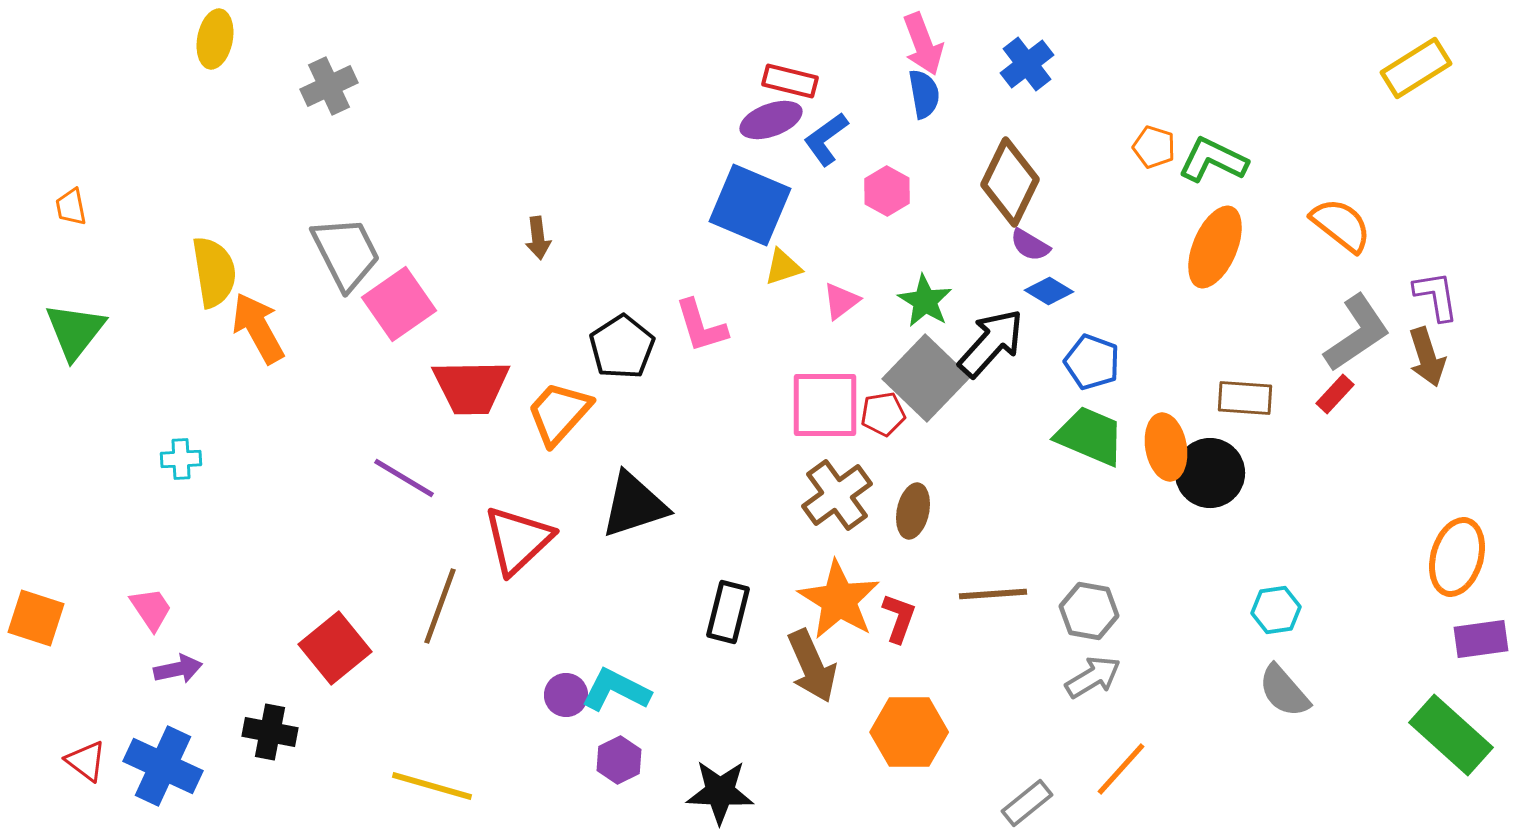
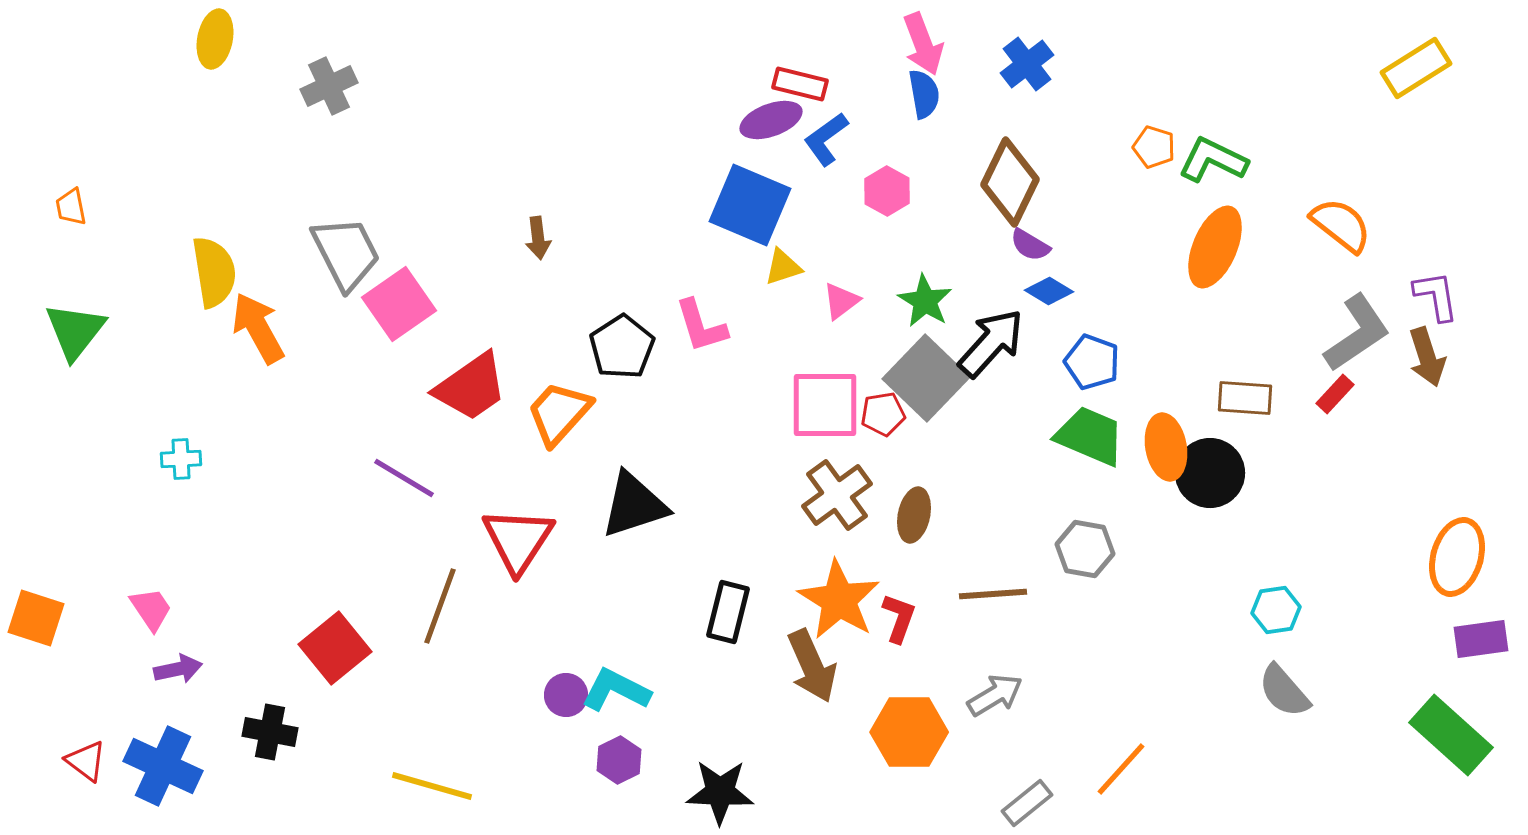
red rectangle at (790, 81): moved 10 px right, 3 px down
red trapezoid at (471, 387): rotated 34 degrees counterclockwise
brown ellipse at (913, 511): moved 1 px right, 4 px down
red triangle at (518, 540): rotated 14 degrees counterclockwise
gray hexagon at (1089, 611): moved 4 px left, 62 px up
gray arrow at (1093, 677): moved 98 px left, 18 px down
